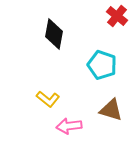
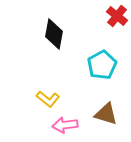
cyan pentagon: rotated 24 degrees clockwise
brown triangle: moved 5 px left, 4 px down
pink arrow: moved 4 px left, 1 px up
